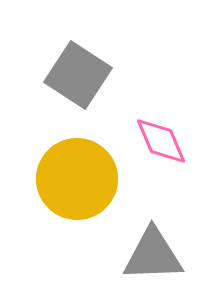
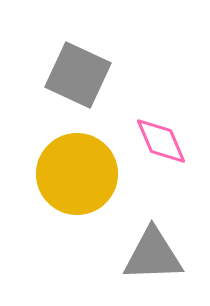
gray square: rotated 8 degrees counterclockwise
yellow circle: moved 5 px up
